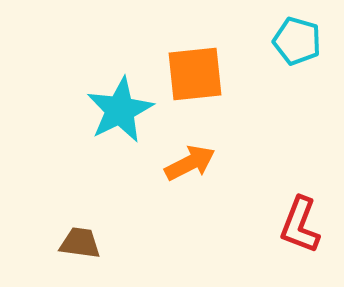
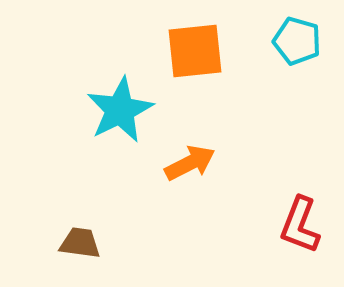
orange square: moved 23 px up
